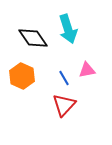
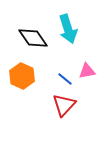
pink triangle: moved 1 px down
blue line: moved 1 px right, 1 px down; rotated 21 degrees counterclockwise
